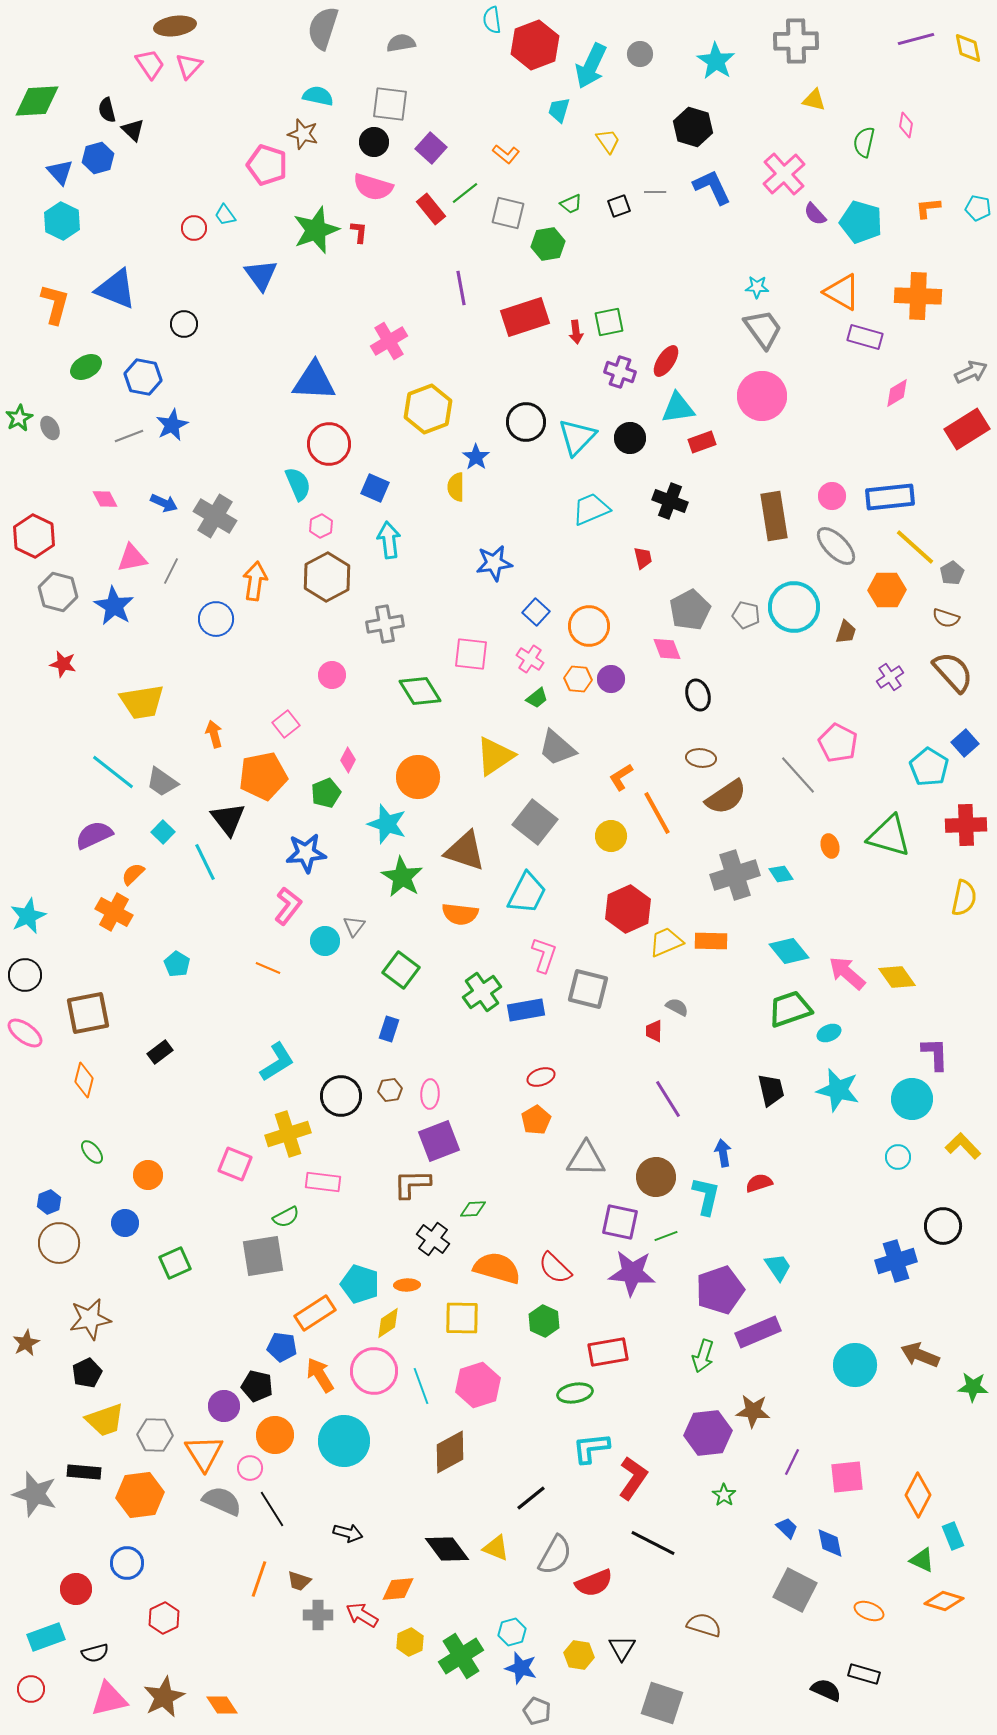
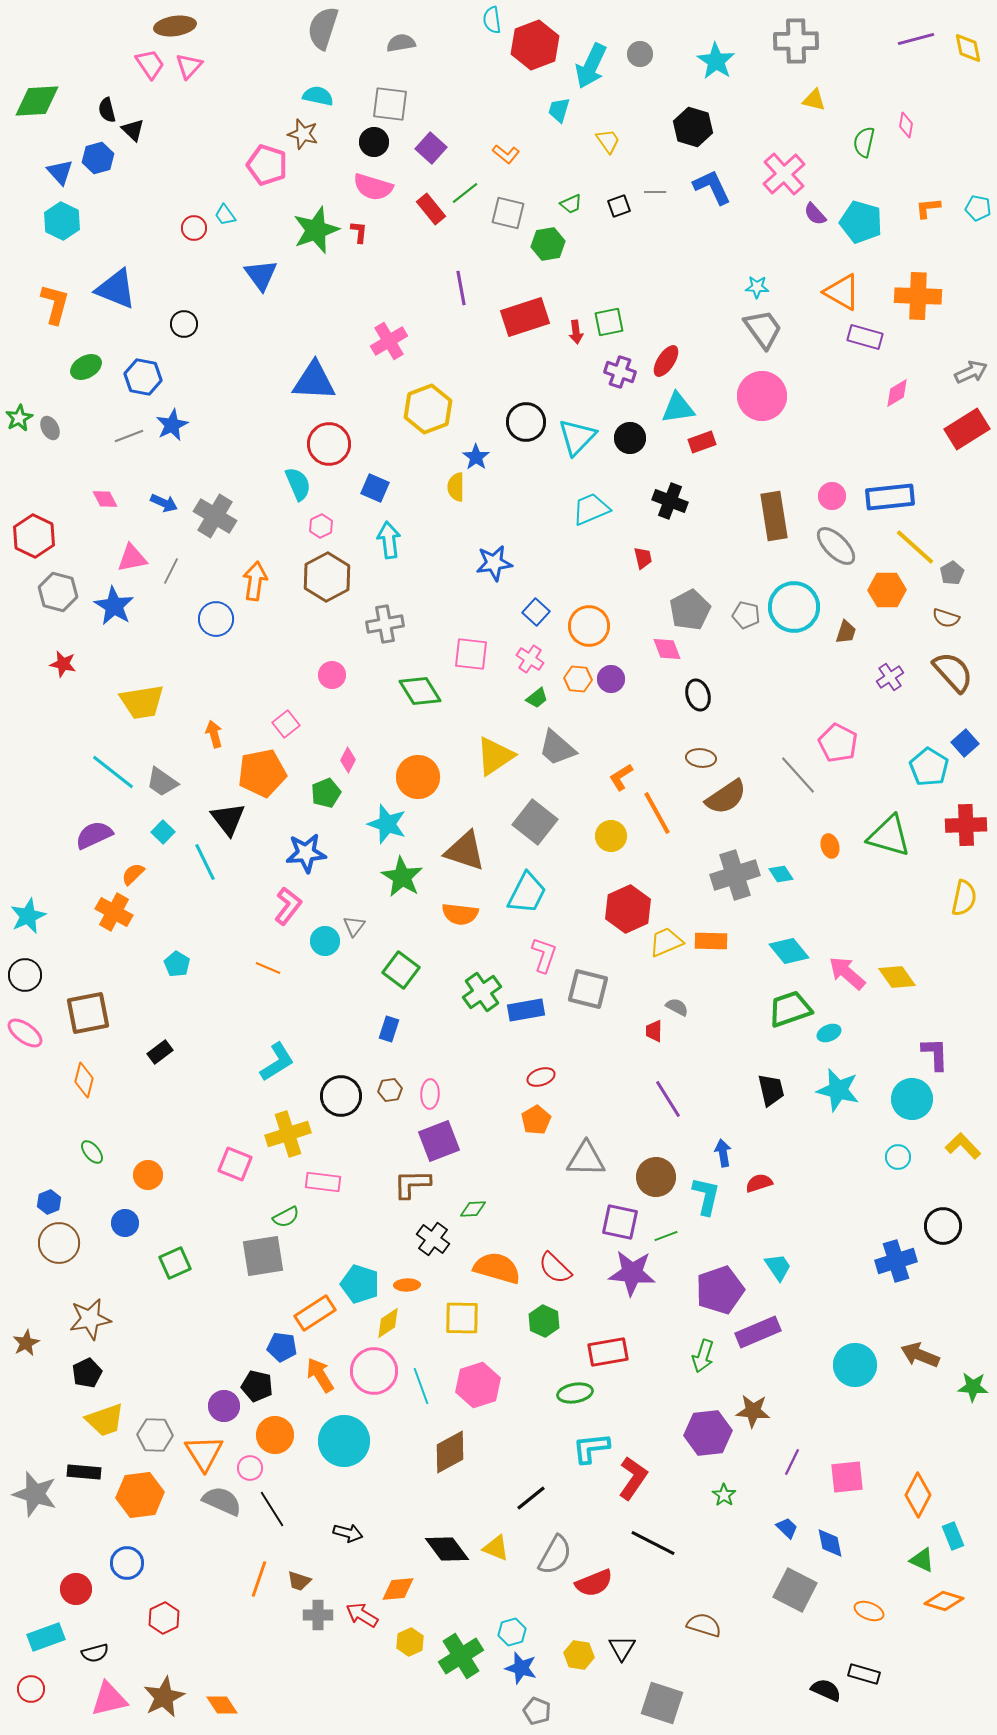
orange pentagon at (263, 776): moved 1 px left, 3 px up
